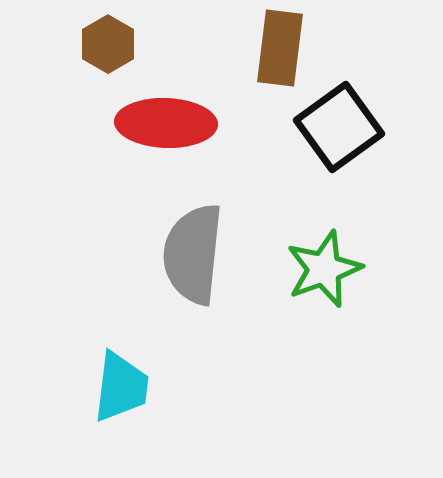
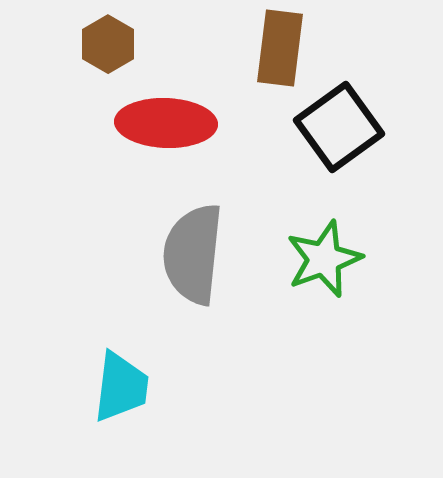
green star: moved 10 px up
